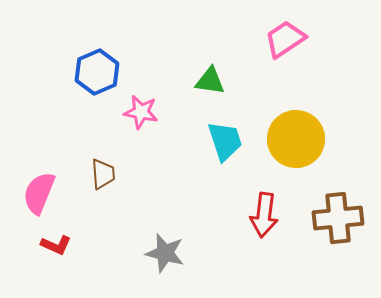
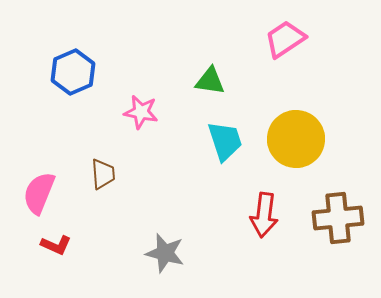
blue hexagon: moved 24 px left
